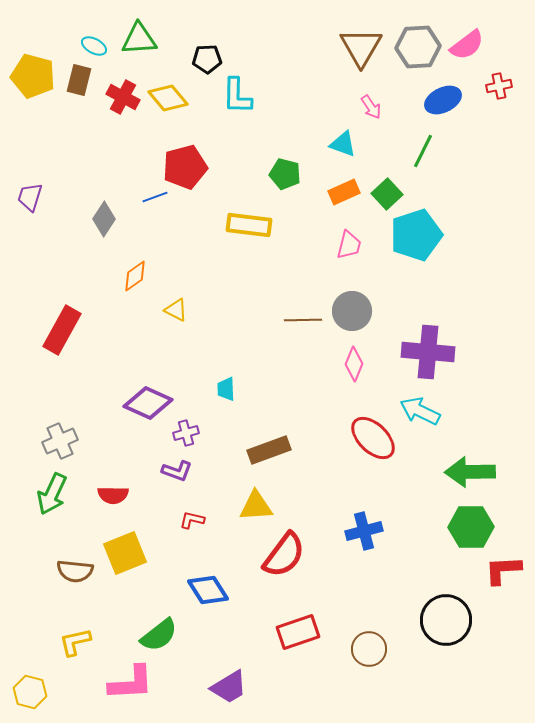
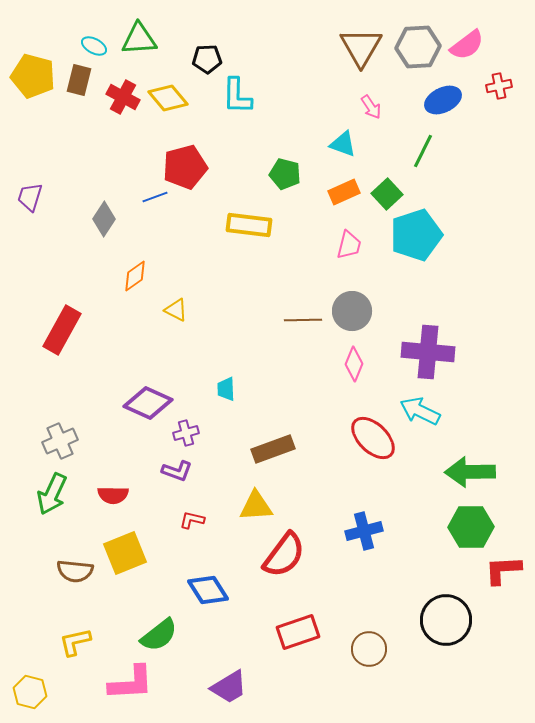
brown rectangle at (269, 450): moved 4 px right, 1 px up
